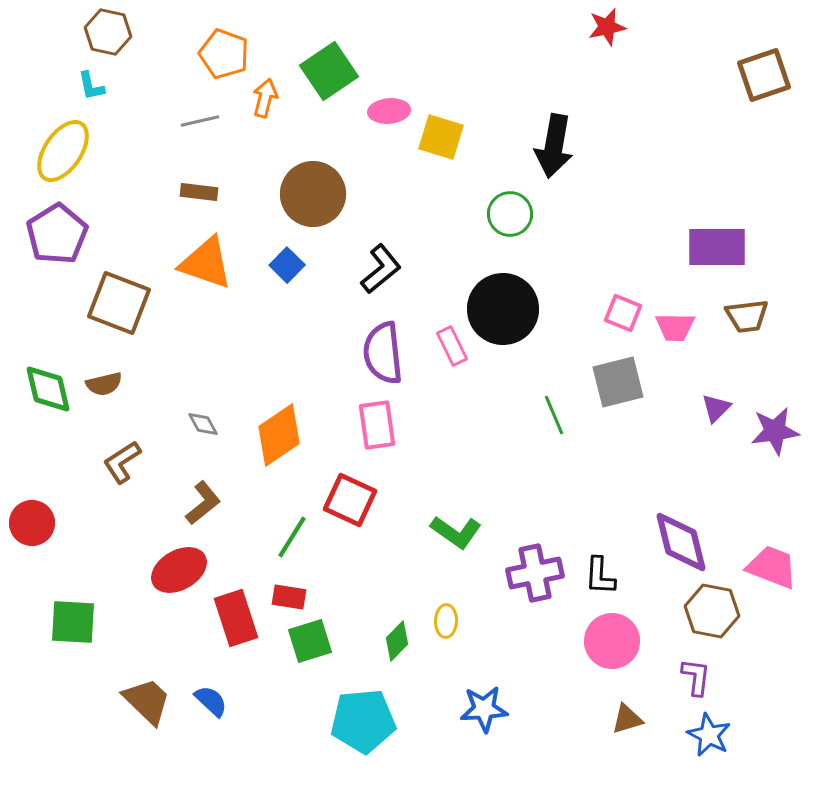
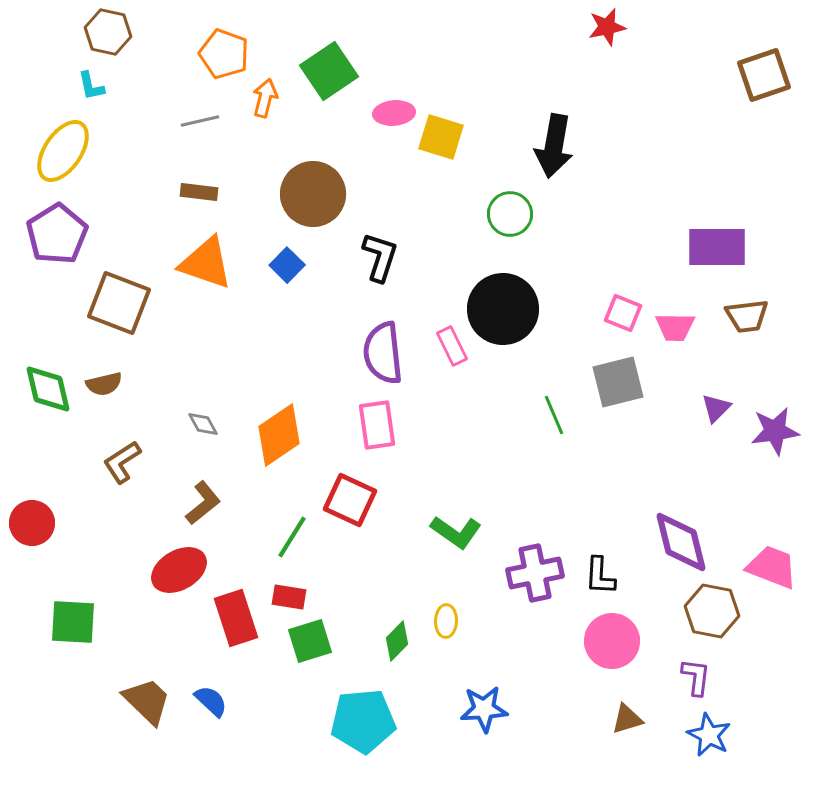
pink ellipse at (389, 111): moved 5 px right, 2 px down
black L-shape at (381, 269): moved 1 px left, 12 px up; rotated 33 degrees counterclockwise
